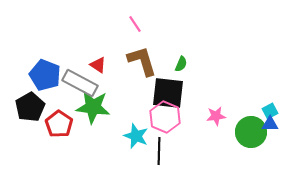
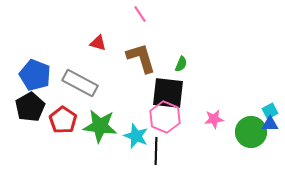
pink line: moved 5 px right, 10 px up
brown L-shape: moved 1 px left, 3 px up
red triangle: moved 22 px up; rotated 18 degrees counterclockwise
blue pentagon: moved 10 px left
green star: moved 7 px right, 19 px down
pink star: moved 2 px left, 3 px down
red pentagon: moved 4 px right, 4 px up
black line: moved 3 px left
